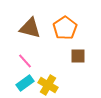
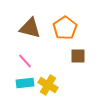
cyan rectangle: rotated 30 degrees clockwise
